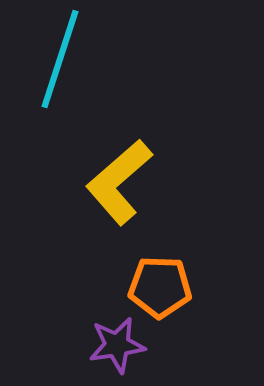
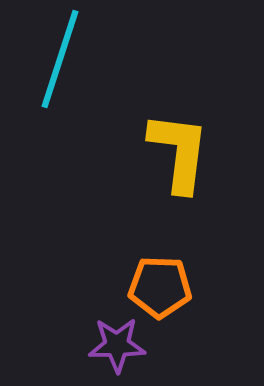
yellow L-shape: moved 60 px right, 30 px up; rotated 138 degrees clockwise
purple star: rotated 8 degrees clockwise
